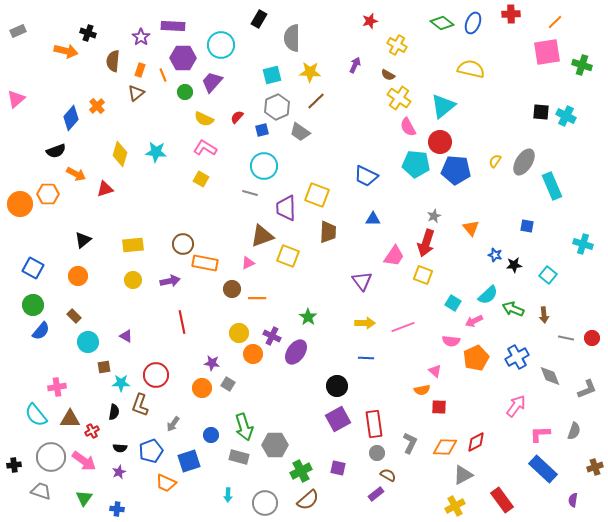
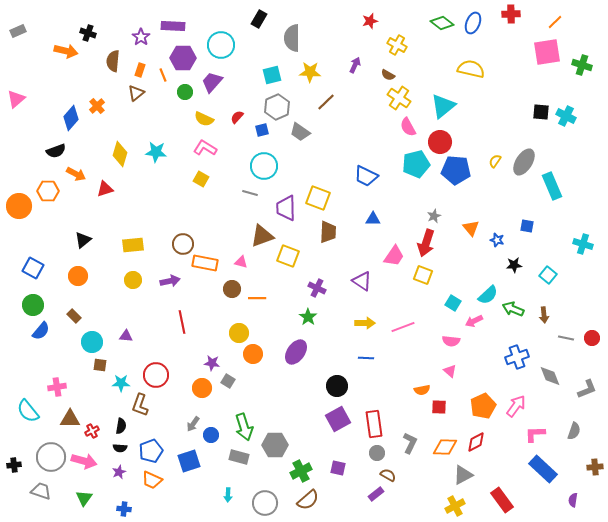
brown line at (316, 101): moved 10 px right, 1 px down
cyan pentagon at (416, 164): rotated 20 degrees counterclockwise
orange hexagon at (48, 194): moved 3 px up
yellow square at (317, 195): moved 1 px right, 3 px down
orange circle at (20, 204): moved 1 px left, 2 px down
blue star at (495, 255): moved 2 px right, 15 px up
pink triangle at (248, 263): moved 7 px left, 1 px up; rotated 40 degrees clockwise
purple triangle at (362, 281): rotated 20 degrees counterclockwise
purple triangle at (126, 336): rotated 24 degrees counterclockwise
purple cross at (272, 336): moved 45 px right, 48 px up
cyan circle at (88, 342): moved 4 px right
blue cross at (517, 357): rotated 10 degrees clockwise
orange pentagon at (476, 358): moved 7 px right, 48 px down
brown square at (104, 367): moved 4 px left, 2 px up; rotated 16 degrees clockwise
pink triangle at (435, 371): moved 15 px right
gray square at (228, 384): moved 3 px up
black semicircle at (114, 412): moved 7 px right, 14 px down
cyan semicircle at (36, 415): moved 8 px left, 4 px up
gray arrow at (173, 424): moved 20 px right
pink L-shape at (540, 434): moved 5 px left
pink arrow at (84, 461): rotated 20 degrees counterclockwise
brown cross at (595, 467): rotated 14 degrees clockwise
orange trapezoid at (166, 483): moved 14 px left, 3 px up
blue cross at (117, 509): moved 7 px right
